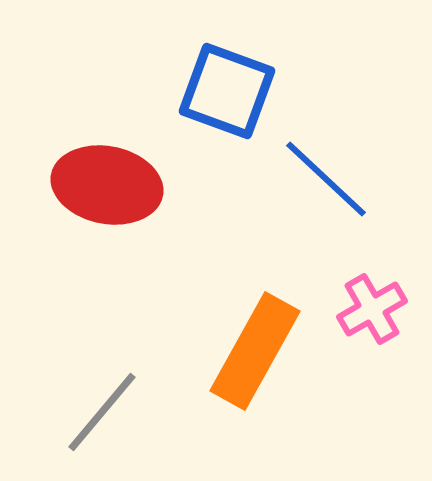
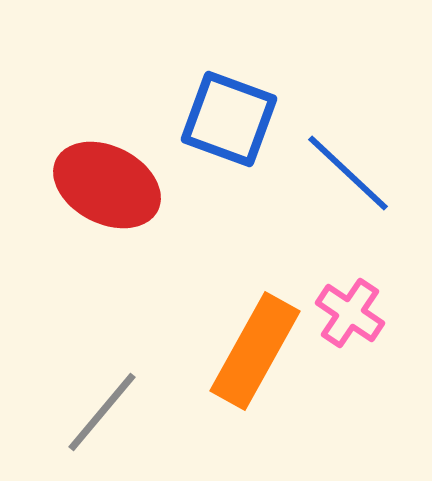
blue square: moved 2 px right, 28 px down
blue line: moved 22 px right, 6 px up
red ellipse: rotated 16 degrees clockwise
pink cross: moved 22 px left, 4 px down; rotated 26 degrees counterclockwise
